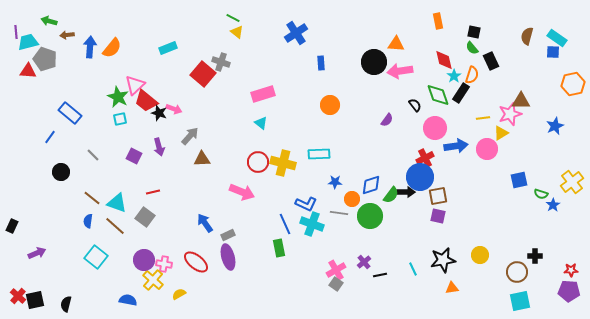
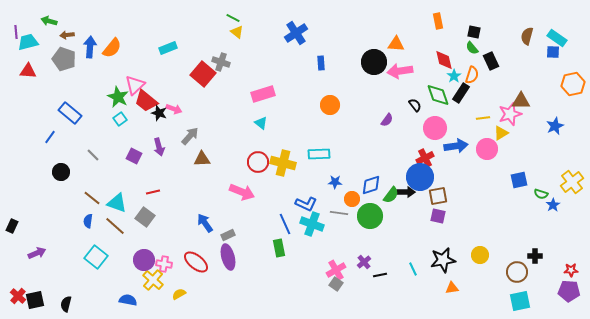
gray pentagon at (45, 59): moved 19 px right
cyan square at (120, 119): rotated 24 degrees counterclockwise
